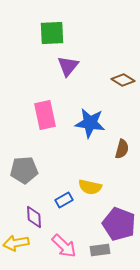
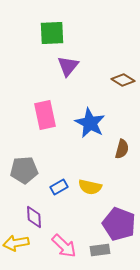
blue star: rotated 20 degrees clockwise
blue rectangle: moved 5 px left, 13 px up
